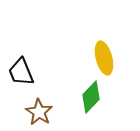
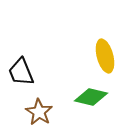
yellow ellipse: moved 1 px right, 2 px up
green diamond: rotated 60 degrees clockwise
